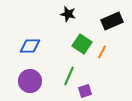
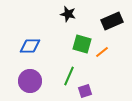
green square: rotated 18 degrees counterclockwise
orange line: rotated 24 degrees clockwise
